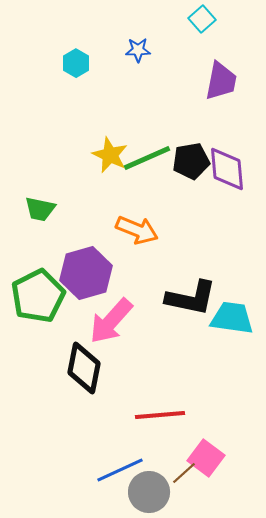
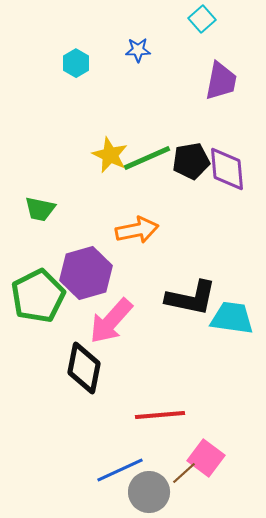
orange arrow: rotated 33 degrees counterclockwise
